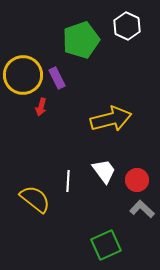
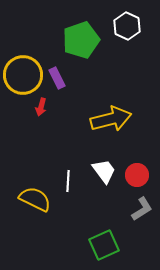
red circle: moved 5 px up
yellow semicircle: rotated 12 degrees counterclockwise
gray L-shape: rotated 105 degrees clockwise
green square: moved 2 px left
